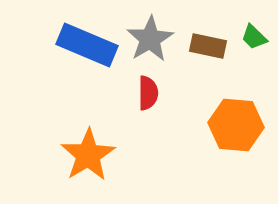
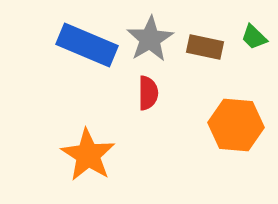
brown rectangle: moved 3 px left, 1 px down
orange star: rotated 8 degrees counterclockwise
